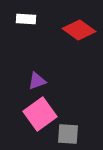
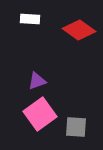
white rectangle: moved 4 px right
gray square: moved 8 px right, 7 px up
